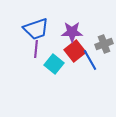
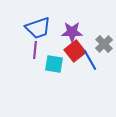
blue trapezoid: moved 2 px right, 1 px up
gray cross: rotated 24 degrees counterclockwise
purple line: moved 1 px left, 1 px down
cyan square: rotated 30 degrees counterclockwise
